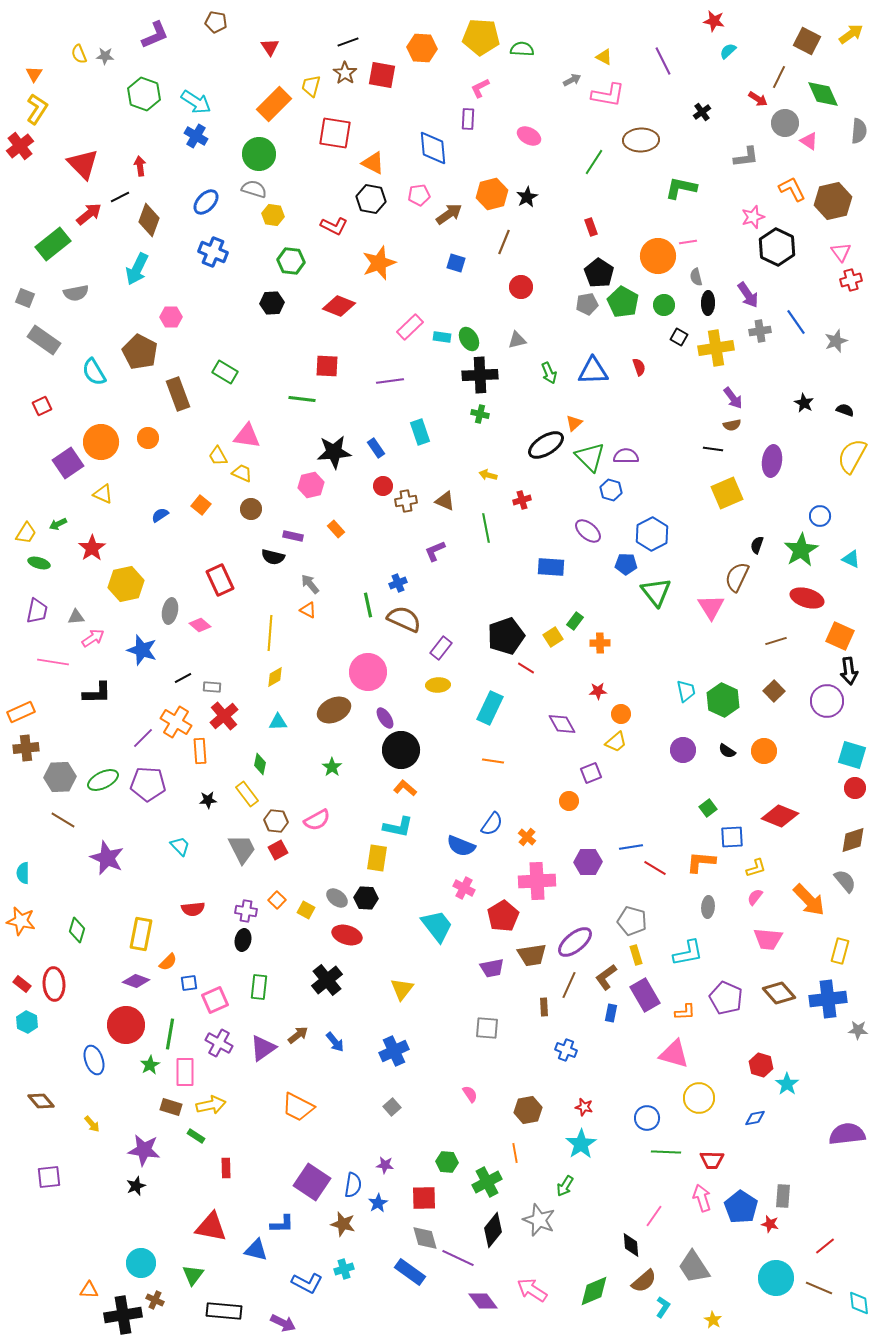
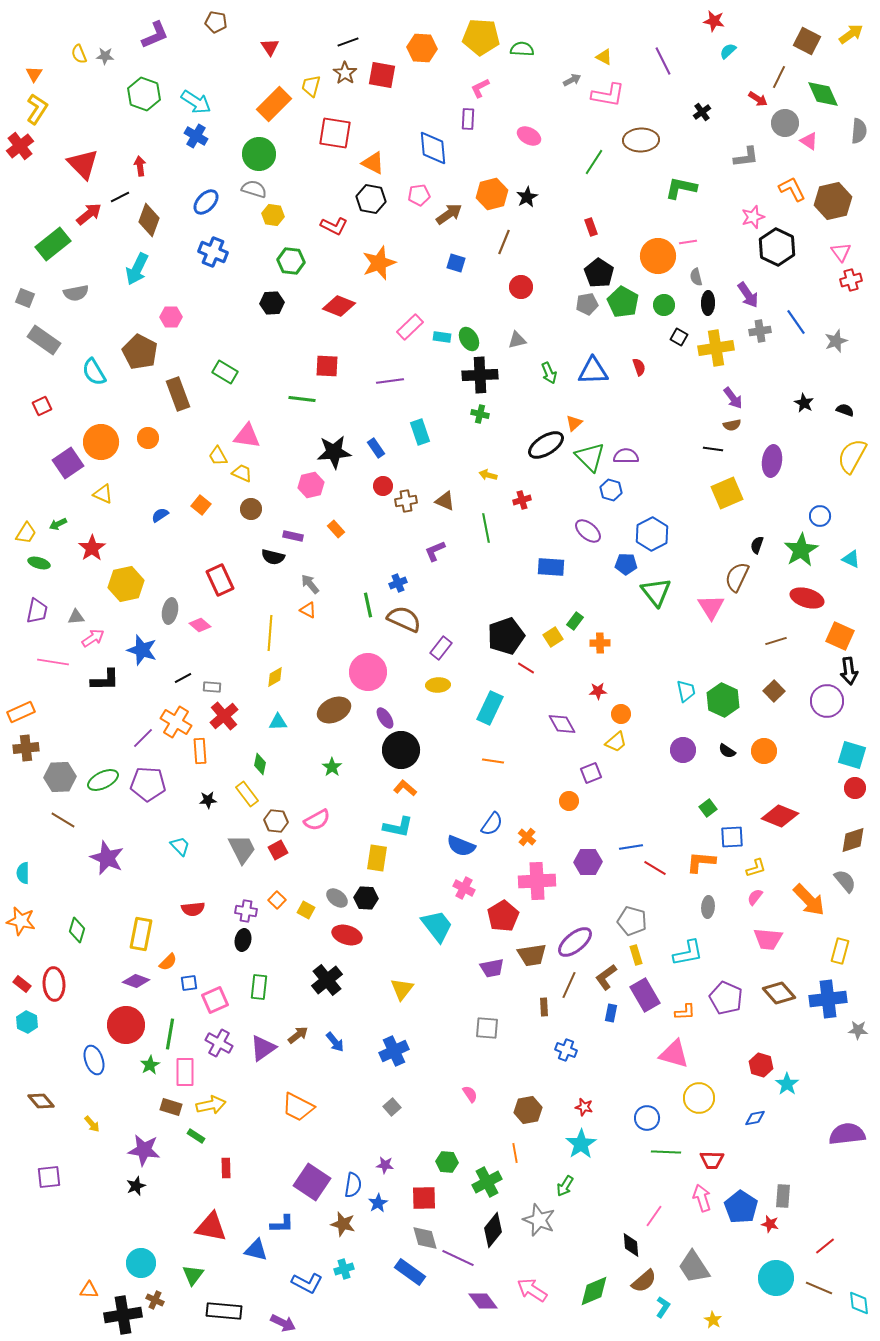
black L-shape at (97, 693): moved 8 px right, 13 px up
